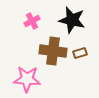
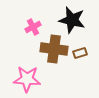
pink cross: moved 1 px right, 6 px down
brown cross: moved 1 px right, 2 px up
